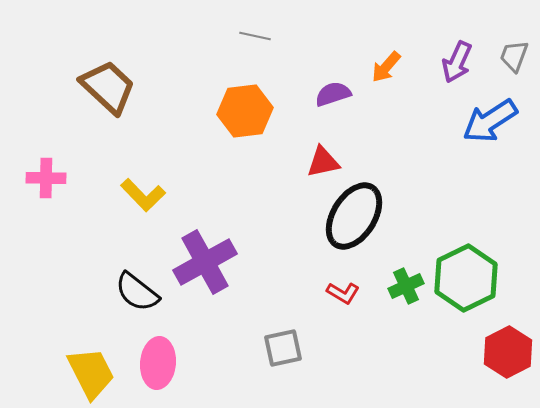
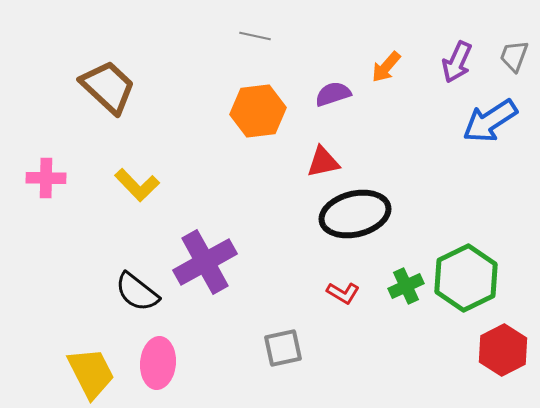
orange hexagon: moved 13 px right
yellow L-shape: moved 6 px left, 10 px up
black ellipse: moved 1 px right, 2 px up; rotated 44 degrees clockwise
red hexagon: moved 5 px left, 2 px up
